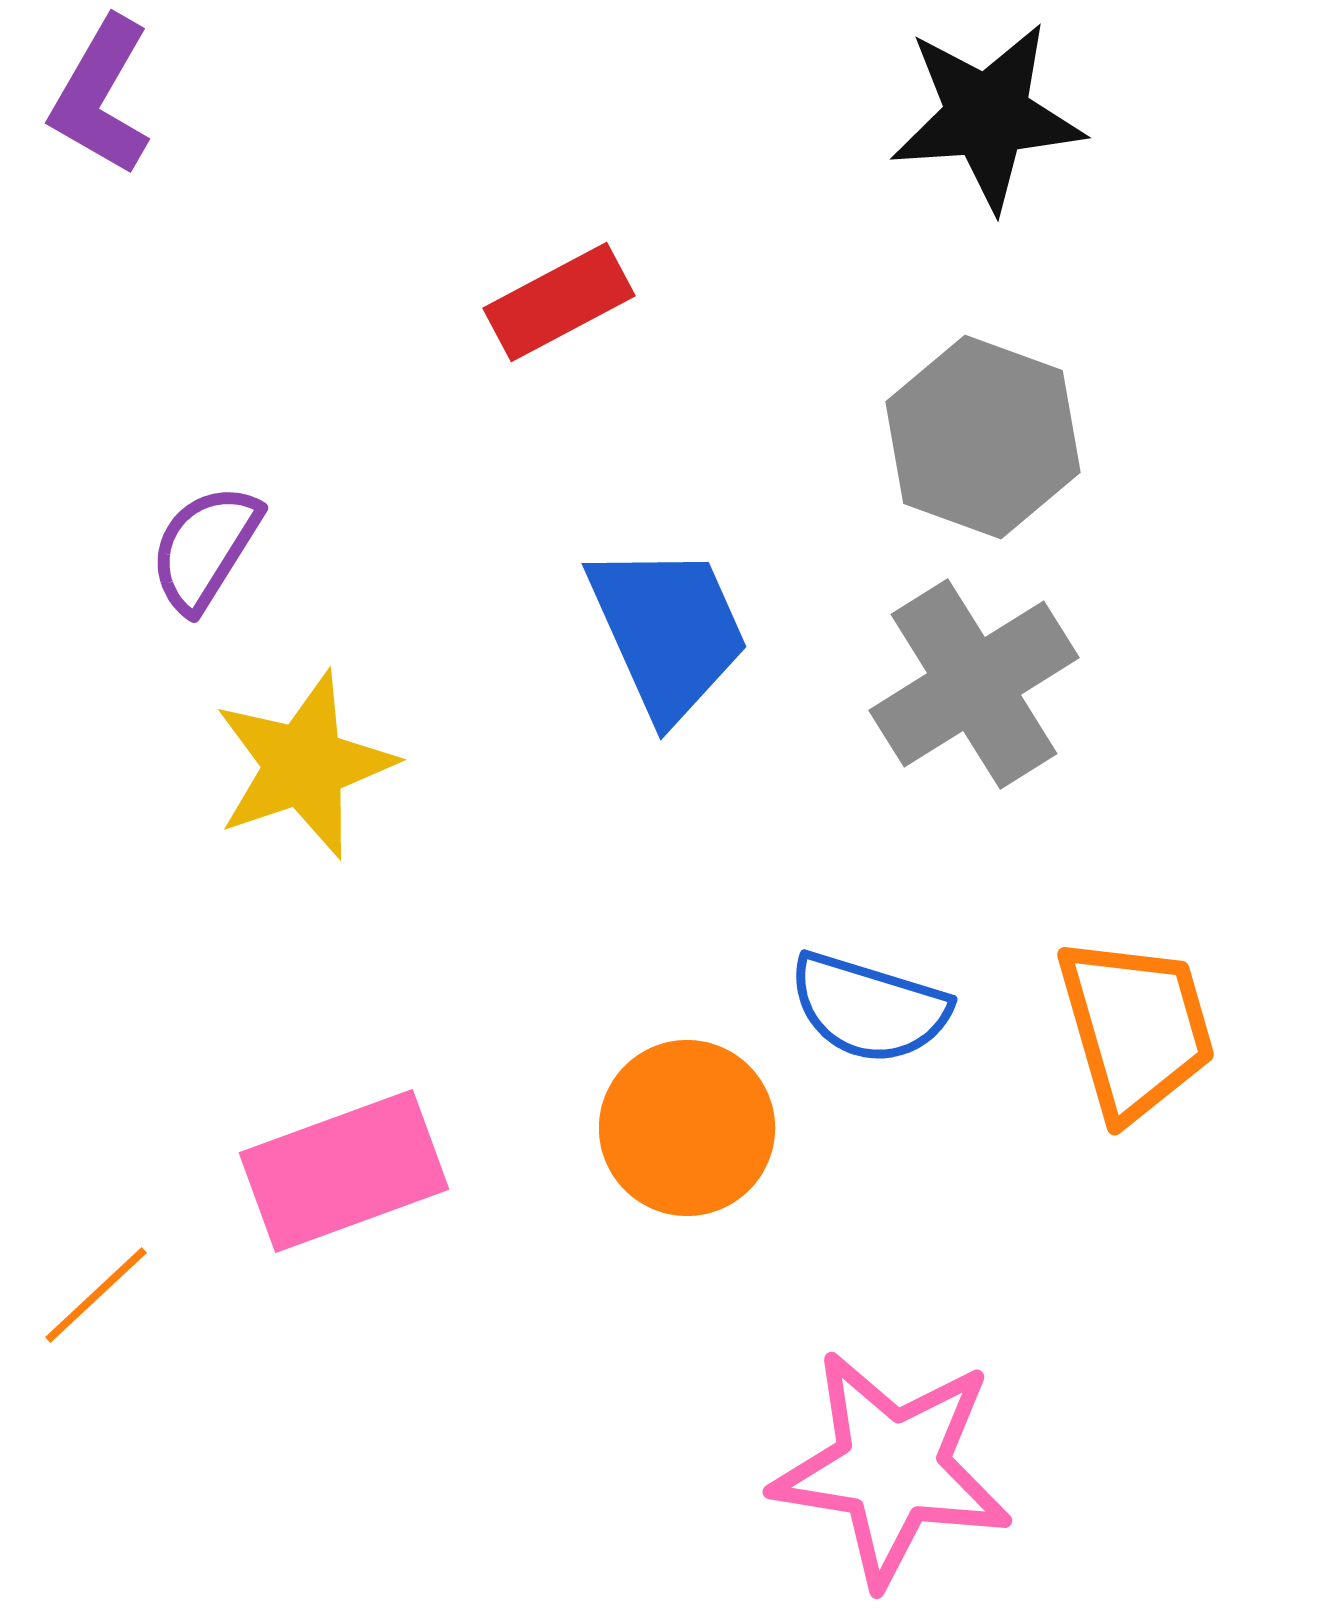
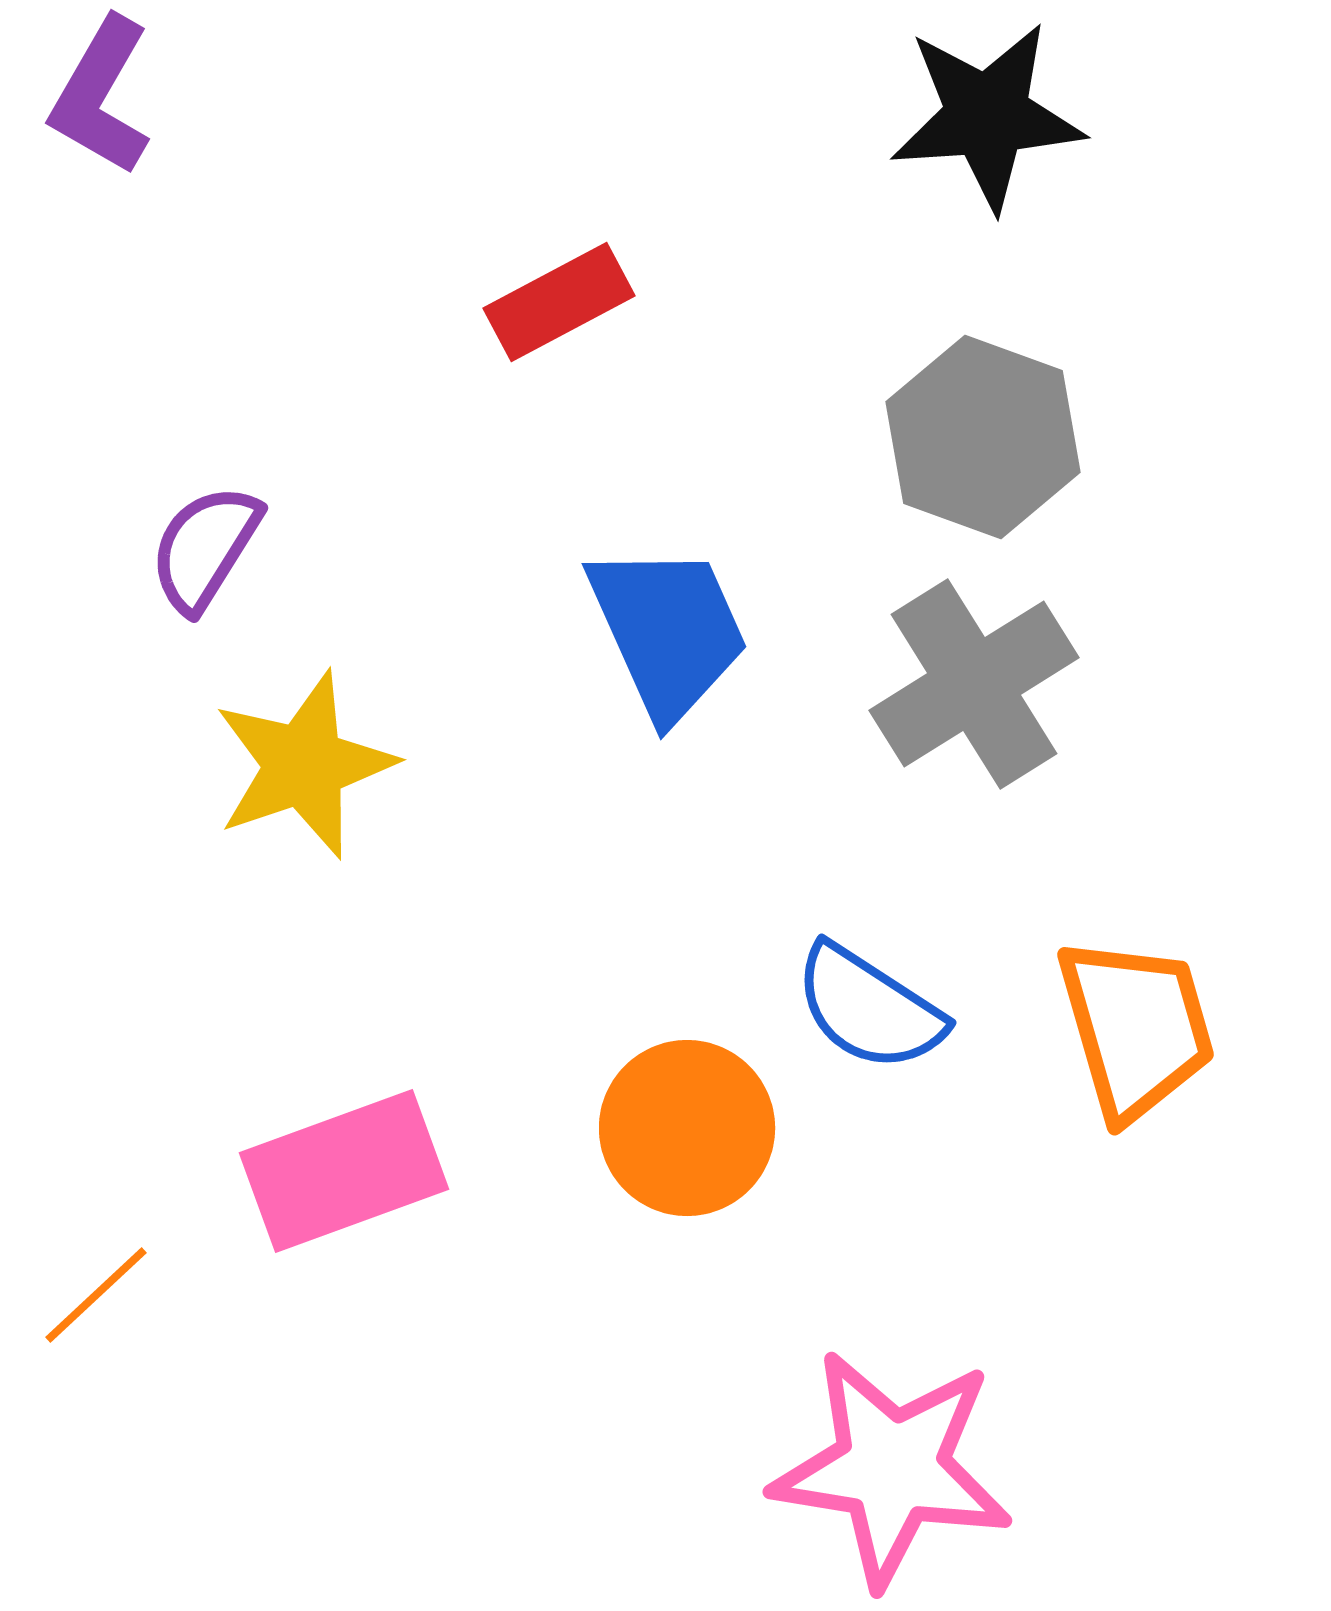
blue semicircle: rotated 16 degrees clockwise
